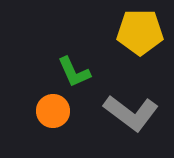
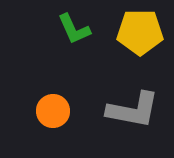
green L-shape: moved 43 px up
gray L-shape: moved 2 px right, 3 px up; rotated 26 degrees counterclockwise
